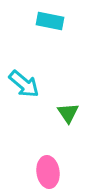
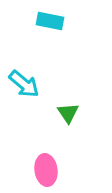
pink ellipse: moved 2 px left, 2 px up
